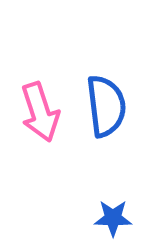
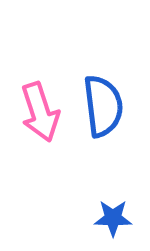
blue semicircle: moved 3 px left
